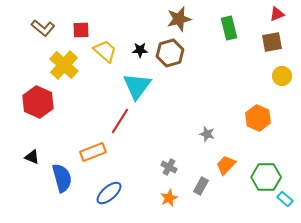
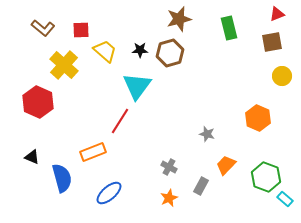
green hexagon: rotated 20 degrees clockwise
